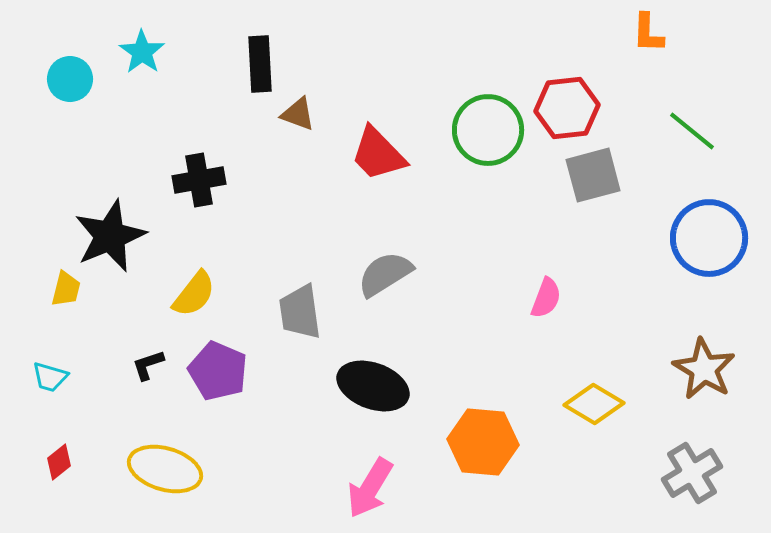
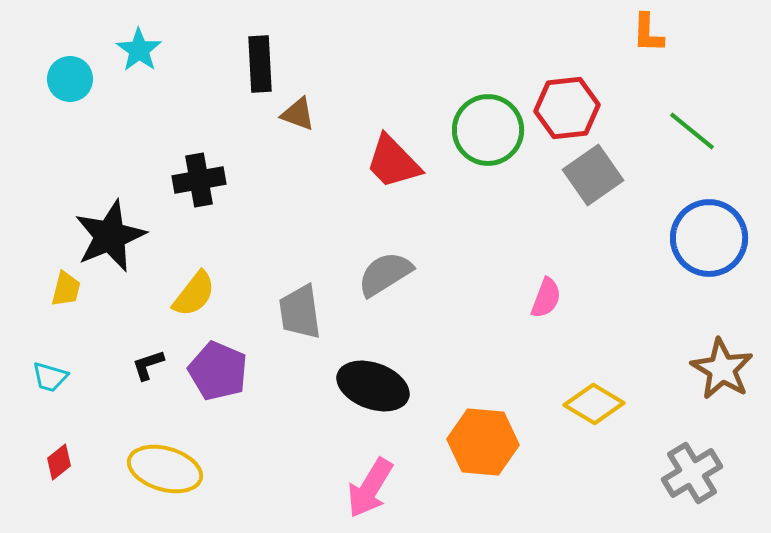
cyan star: moved 3 px left, 2 px up
red trapezoid: moved 15 px right, 8 px down
gray square: rotated 20 degrees counterclockwise
brown star: moved 18 px right
